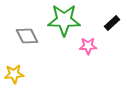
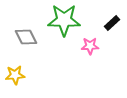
gray diamond: moved 1 px left, 1 px down
pink star: moved 2 px right
yellow star: moved 1 px right, 1 px down
